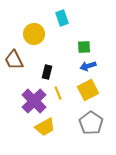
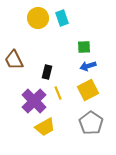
yellow circle: moved 4 px right, 16 px up
